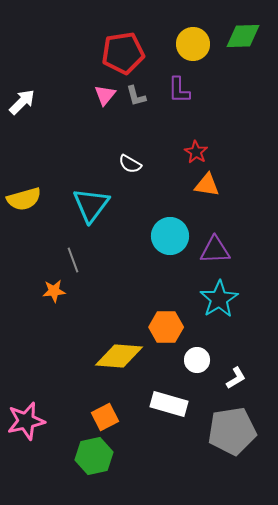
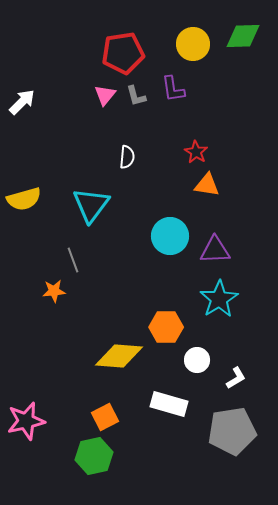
purple L-shape: moved 6 px left, 1 px up; rotated 8 degrees counterclockwise
white semicircle: moved 3 px left, 7 px up; rotated 115 degrees counterclockwise
